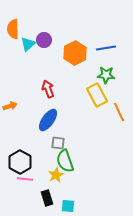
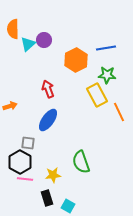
orange hexagon: moved 1 px right, 7 px down
green star: moved 1 px right
gray square: moved 30 px left
green semicircle: moved 16 px right, 1 px down
yellow star: moved 3 px left; rotated 21 degrees clockwise
cyan square: rotated 24 degrees clockwise
